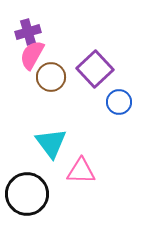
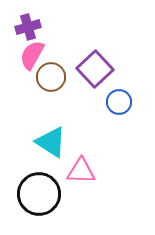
purple cross: moved 5 px up
cyan triangle: moved 1 px up; rotated 20 degrees counterclockwise
black circle: moved 12 px right
